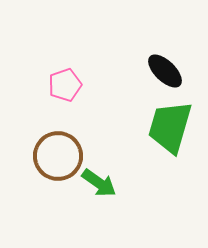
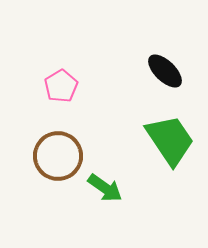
pink pentagon: moved 4 px left, 1 px down; rotated 12 degrees counterclockwise
green trapezoid: moved 13 px down; rotated 130 degrees clockwise
green arrow: moved 6 px right, 5 px down
